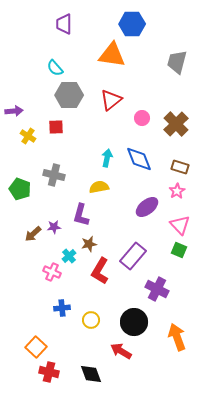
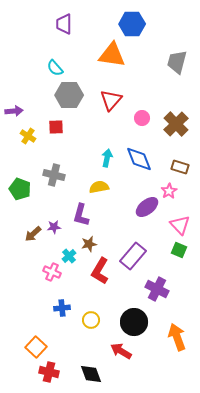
red triangle: rotated 10 degrees counterclockwise
pink star: moved 8 px left
